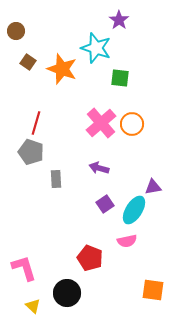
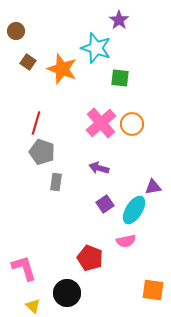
gray pentagon: moved 11 px right
gray rectangle: moved 3 px down; rotated 12 degrees clockwise
pink semicircle: moved 1 px left
